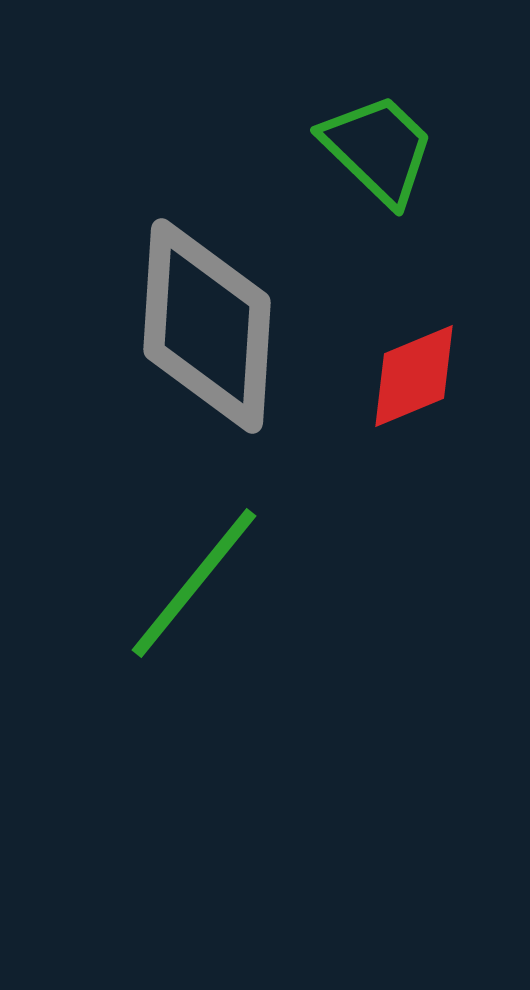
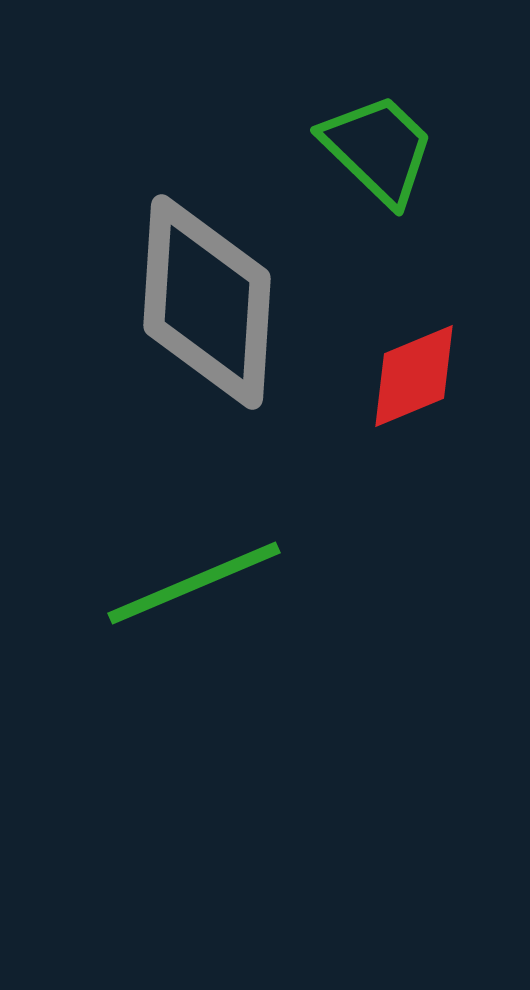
gray diamond: moved 24 px up
green line: rotated 28 degrees clockwise
